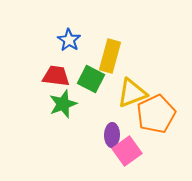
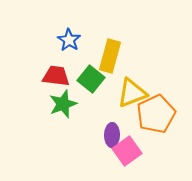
green square: rotated 12 degrees clockwise
